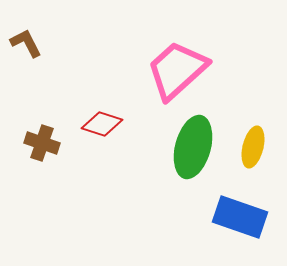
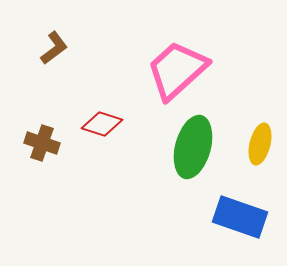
brown L-shape: moved 28 px right, 5 px down; rotated 80 degrees clockwise
yellow ellipse: moved 7 px right, 3 px up
